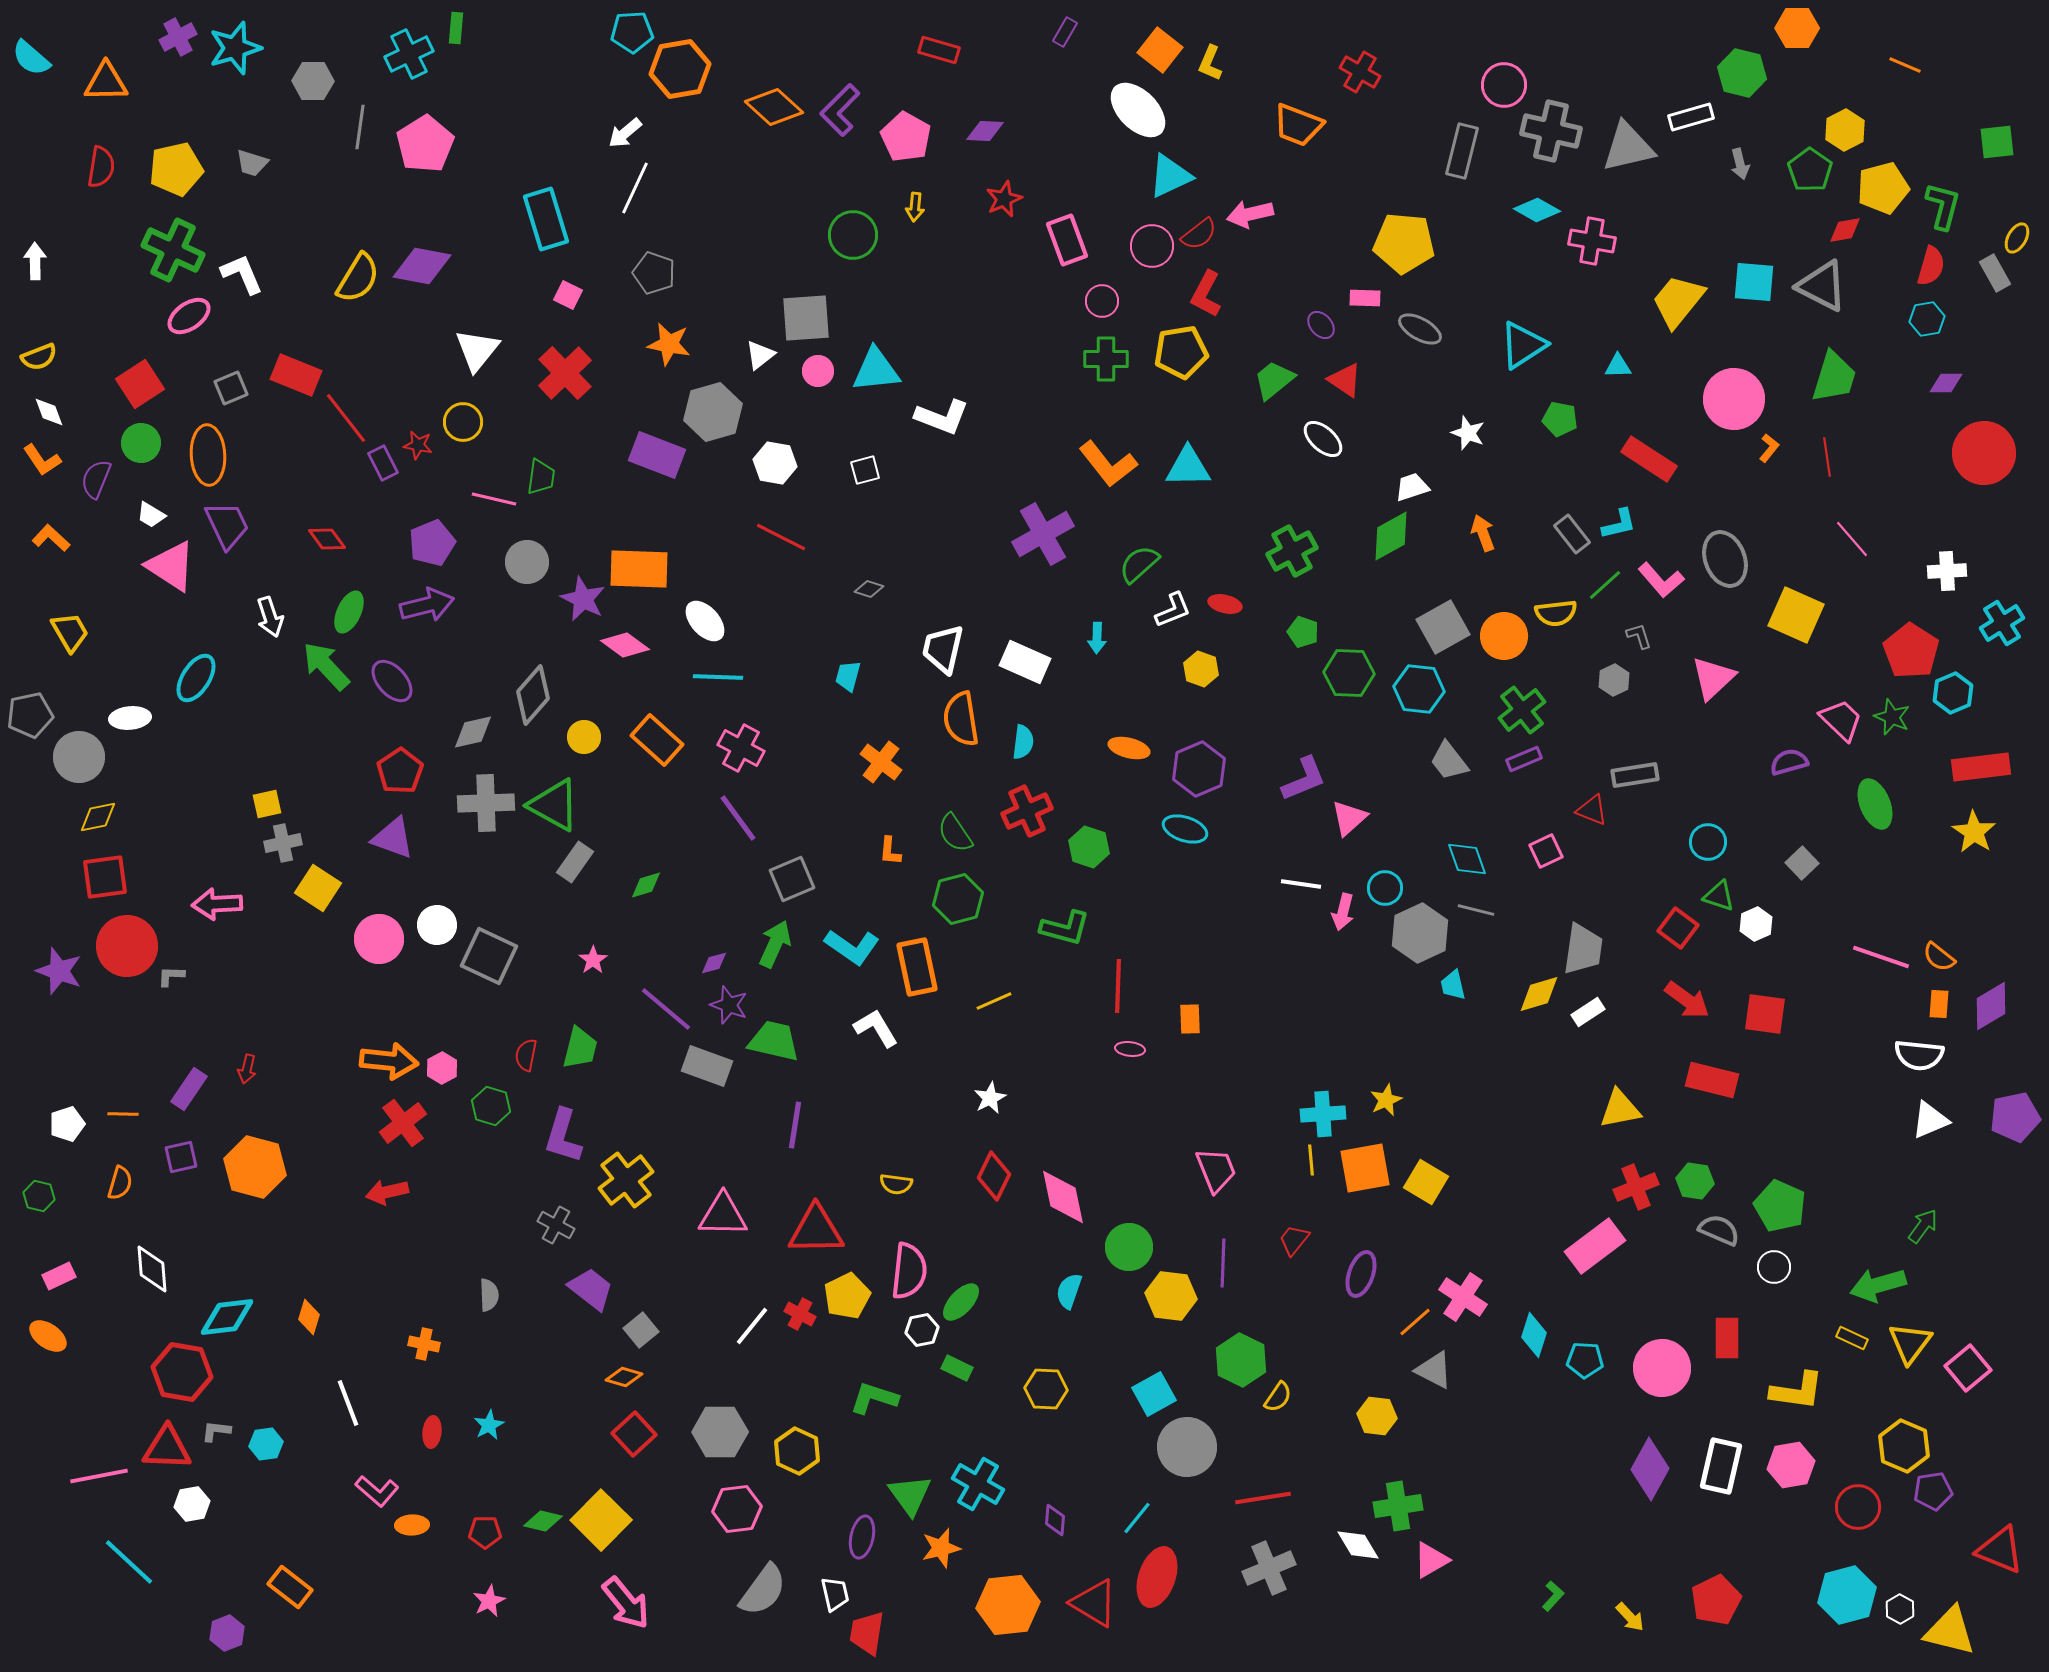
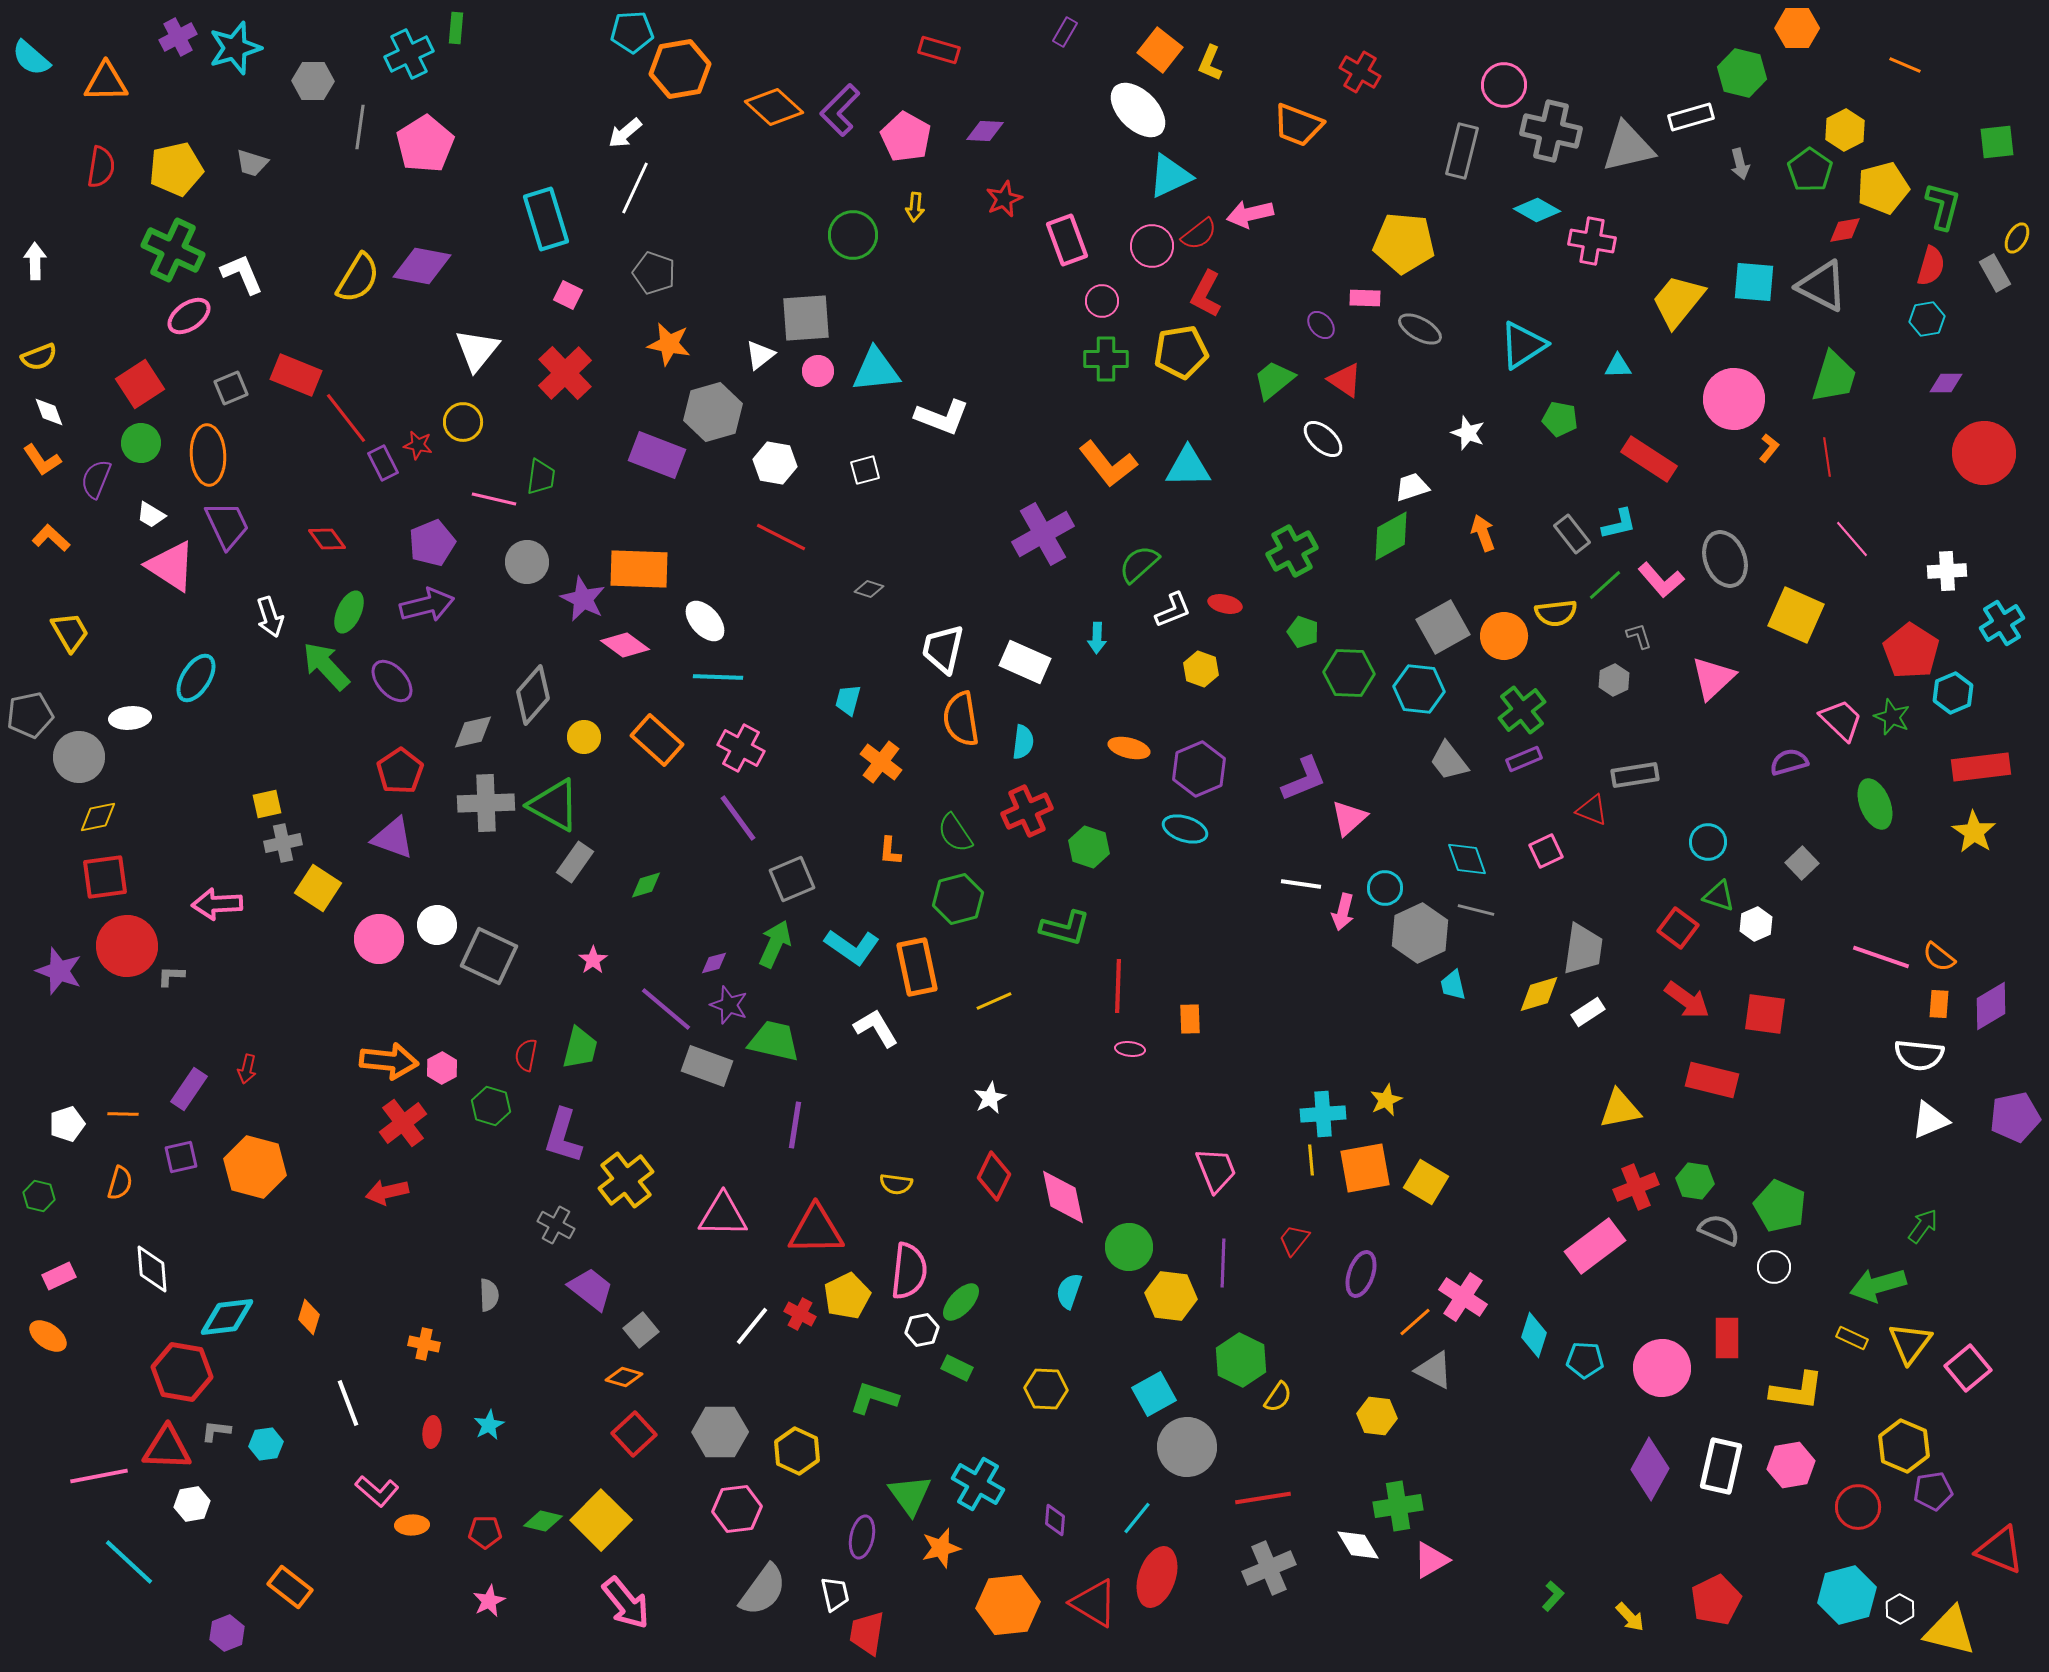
cyan trapezoid at (848, 676): moved 24 px down
